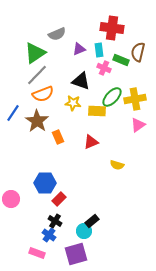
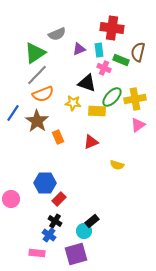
black triangle: moved 6 px right, 2 px down
pink rectangle: rotated 14 degrees counterclockwise
